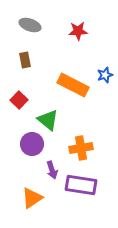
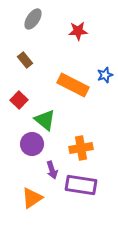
gray ellipse: moved 3 px right, 6 px up; rotated 75 degrees counterclockwise
brown rectangle: rotated 28 degrees counterclockwise
green triangle: moved 3 px left
